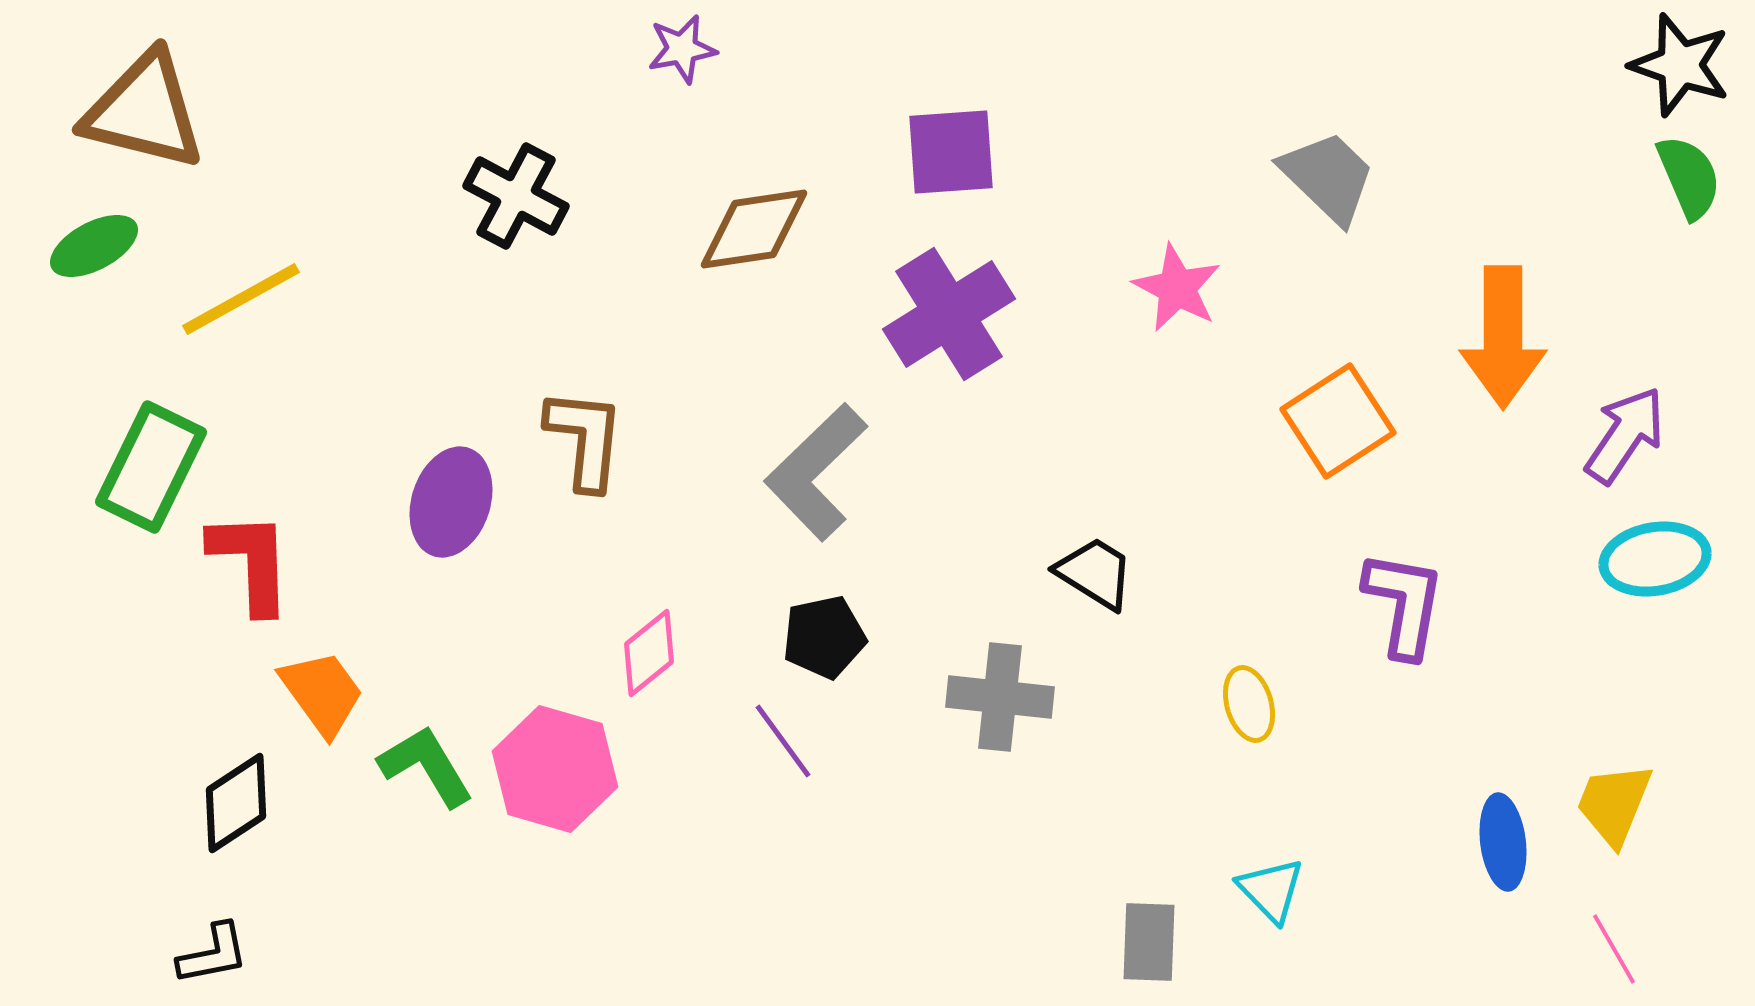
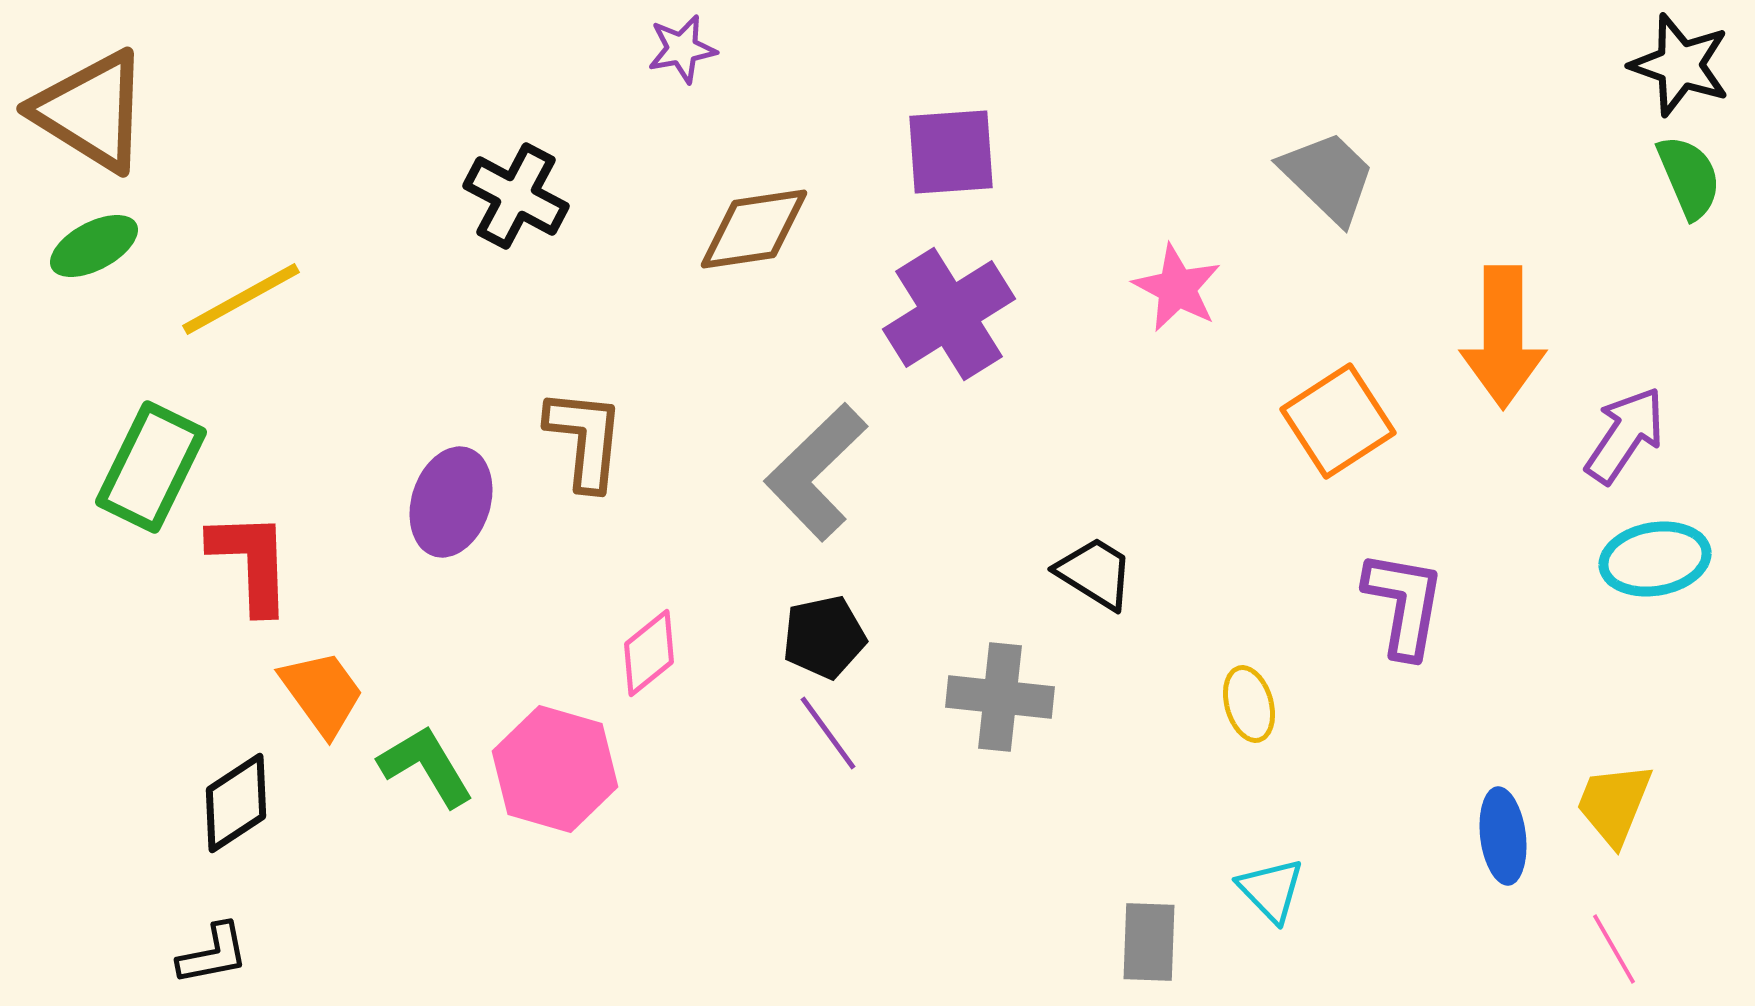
brown triangle: moved 53 px left; rotated 18 degrees clockwise
purple line: moved 45 px right, 8 px up
blue ellipse: moved 6 px up
